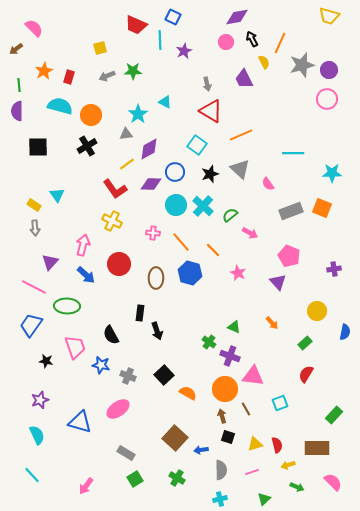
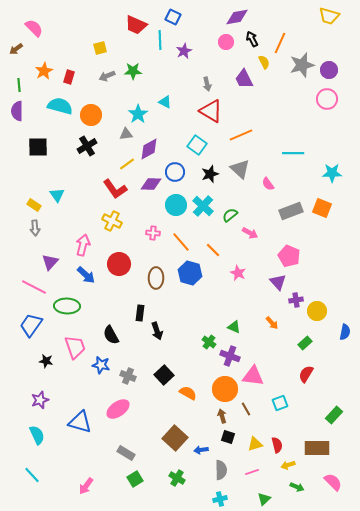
purple cross at (334, 269): moved 38 px left, 31 px down
